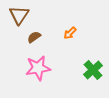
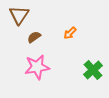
pink star: moved 1 px left, 1 px up
